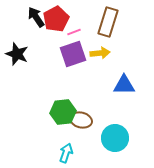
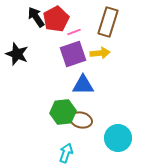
blue triangle: moved 41 px left
cyan circle: moved 3 px right
